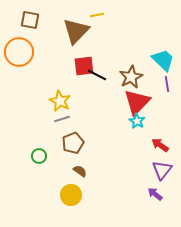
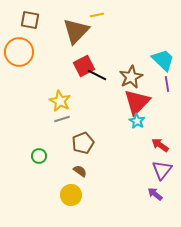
red square: rotated 20 degrees counterclockwise
brown pentagon: moved 10 px right
